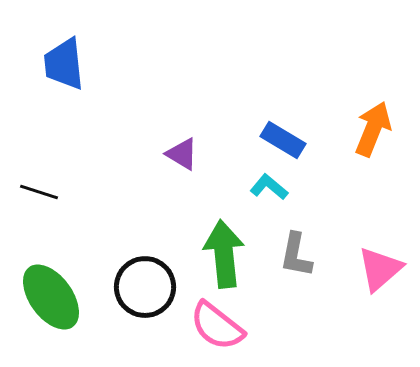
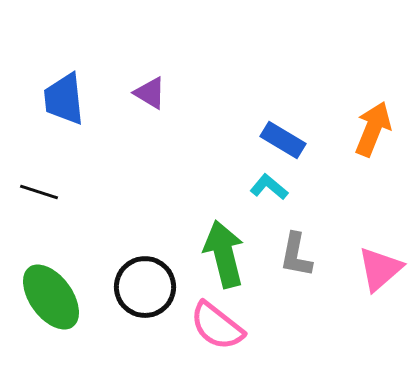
blue trapezoid: moved 35 px down
purple triangle: moved 32 px left, 61 px up
green arrow: rotated 8 degrees counterclockwise
